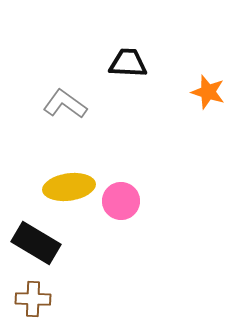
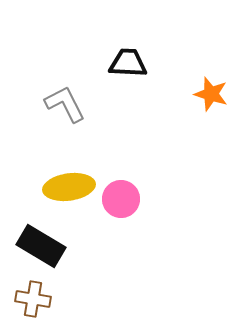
orange star: moved 3 px right, 2 px down
gray L-shape: rotated 27 degrees clockwise
pink circle: moved 2 px up
black rectangle: moved 5 px right, 3 px down
brown cross: rotated 8 degrees clockwise
